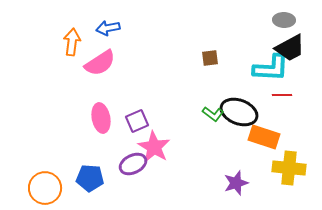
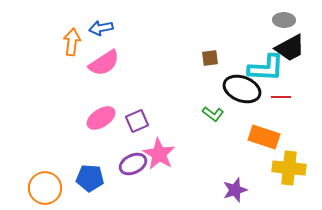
blue arrow: moved 7 px left
pink semicircle: moved 4 px right
cyan L-shape: moved 5 px left
red line: moved 1 px left, 2 px down
black ellipse: moved 3 px right, 23 px up
pink ellipse: rotated 68 degrees clockwise
pink star: moved 5 px right, 7 px down
purple star: moved 1 px left, 7 px down
